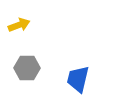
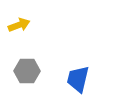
gray hexagon: moved 3 px down
